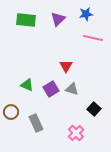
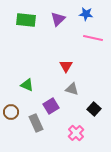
blue star: rotated 16 degrees clockwise
purple square: moved 17 px down
